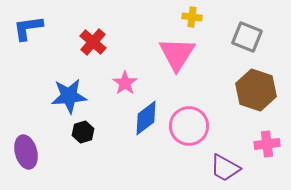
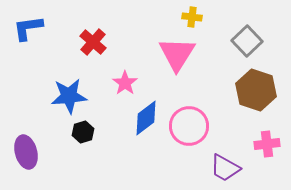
gray square: moved 4 px down; rotated 24 degrees clockwise
